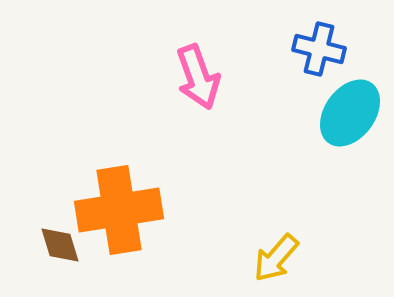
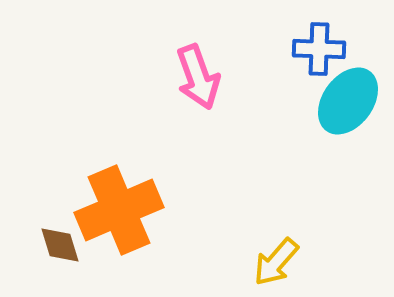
blue cross: rotated 12 degrees counterclockwise
cyan ellipse: moved 2 px left, 12 px up
orange cross: rotated 14 degrees counterclockwise
yellow arrow: moved 4 px down
